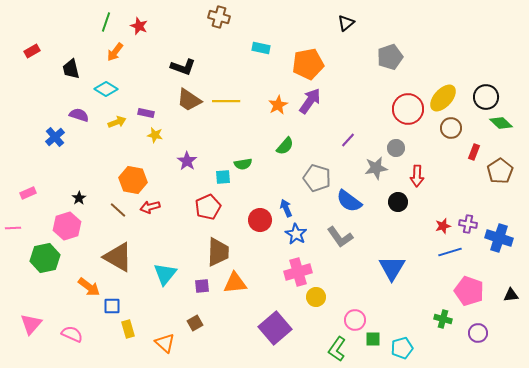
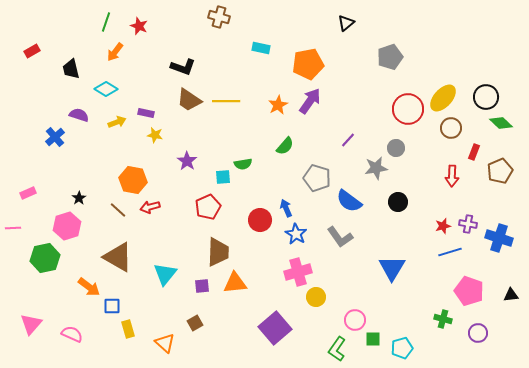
brown pentagon at (500, 171): rotated 10 degrees clockwise
red arrow at (417, 176): moved 35 px right
